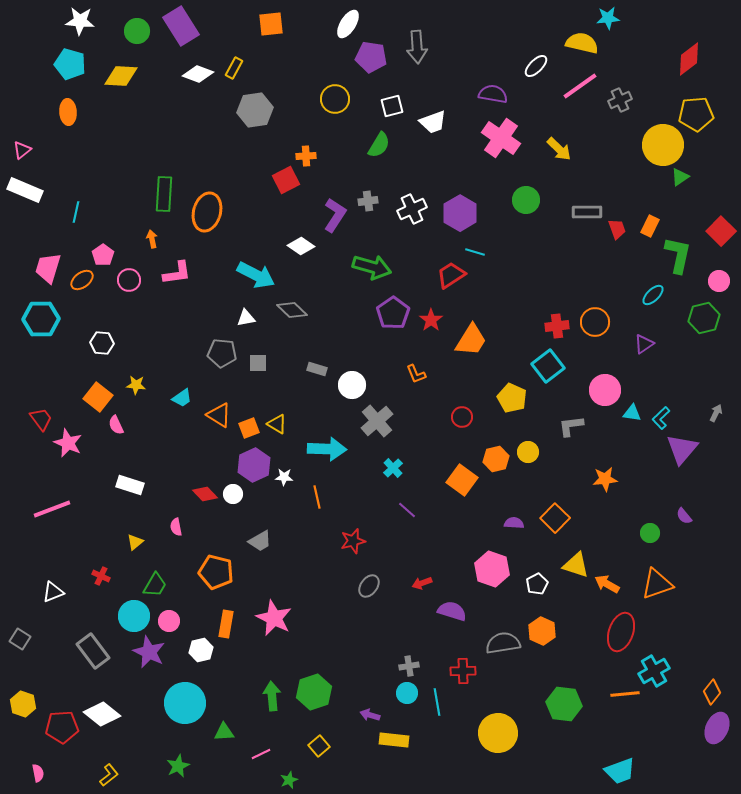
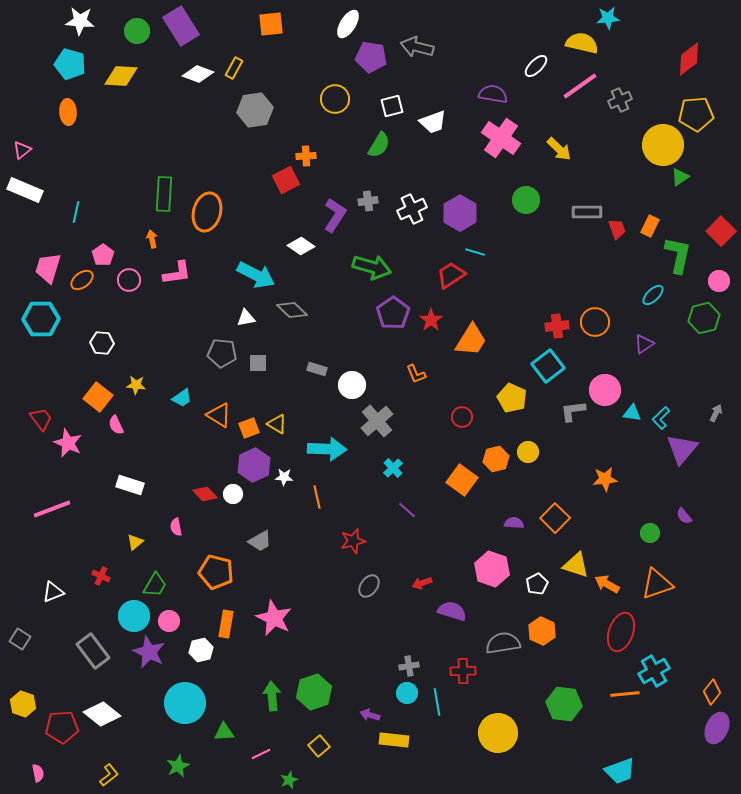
gray arrow at (417, 47): rotated 108 degrees clockwise
gray L-shape at (571, 426): moved 2 px right, 15 px up
